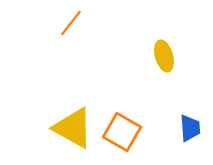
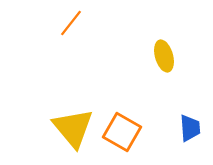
yellow triangle: rotated 21 degrees clockwise
